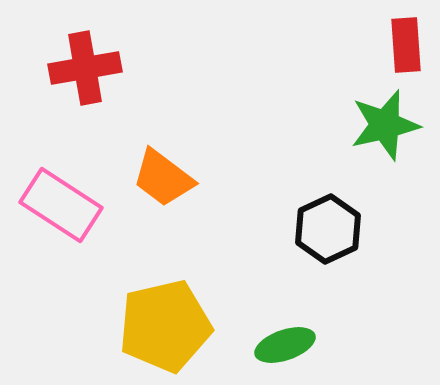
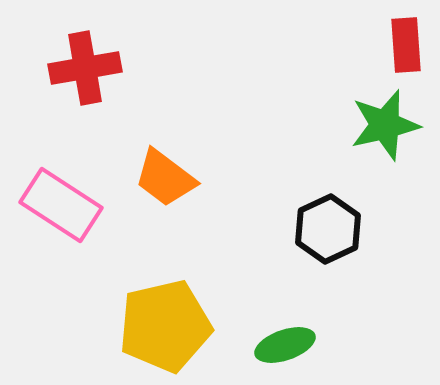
orange trapezoid: moved 2 px right
